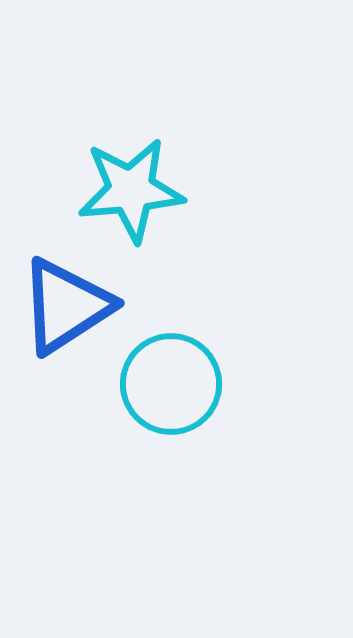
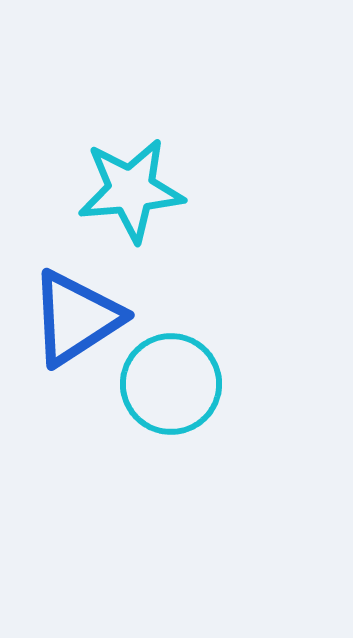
blue triangle: moved 10 px right, 12 px down
